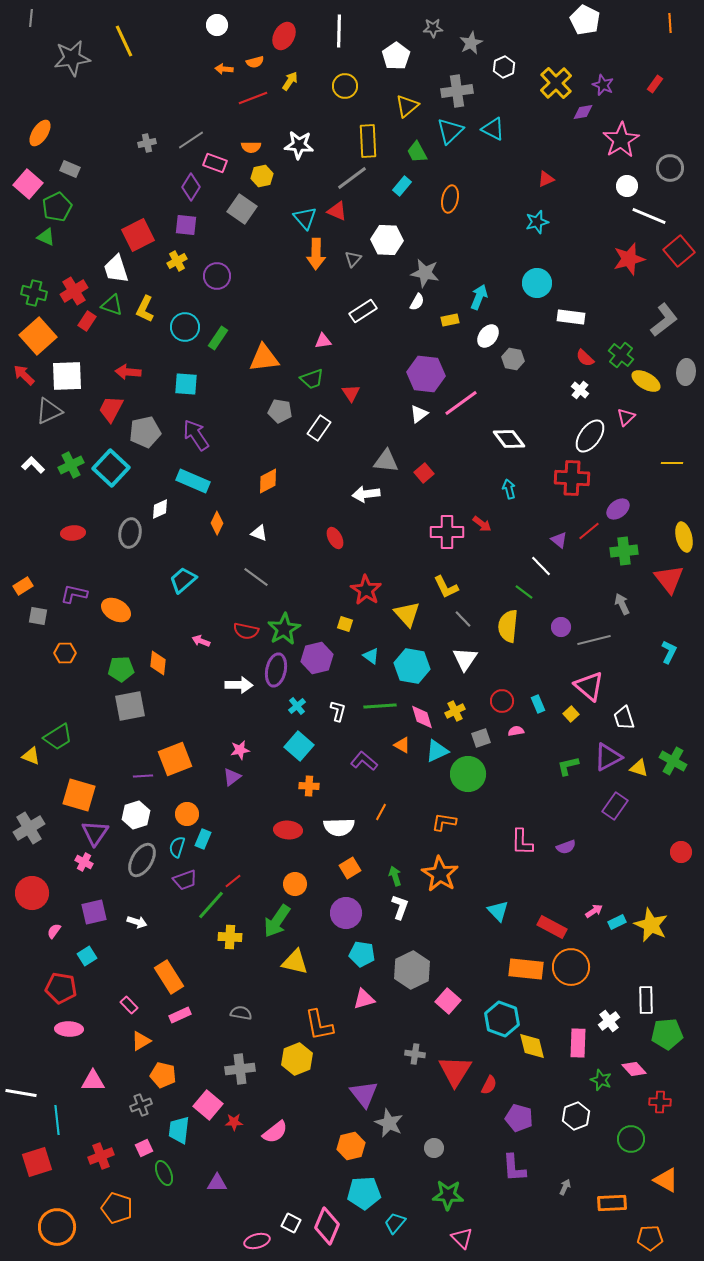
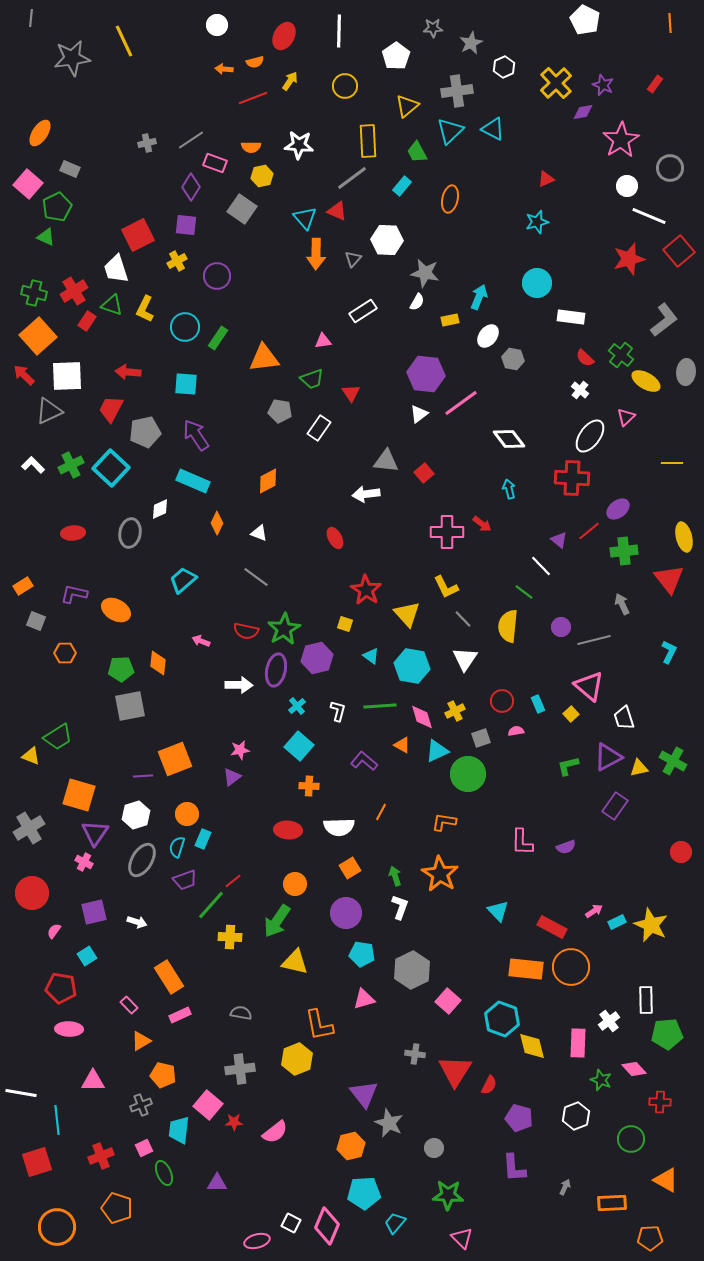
gray square at (38, 616): moved 2 px left, 5 px down; rotated 12 degrees clockwise
yellow triangle at (639, 768): rotated 30 degrees counterclockwise
